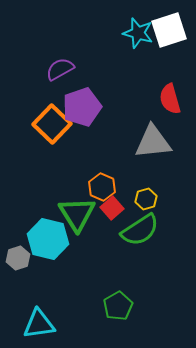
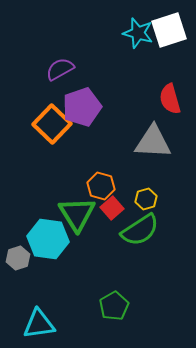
gray triangle: rotated 9 degrees clockwise
orange hexagon: moved 1 px left, 1 px up; rotated 8 degrees counterclockwise
cyan hexagon: rotated 6 degrees counterclockwise
green pentagon: moved 4 px left
